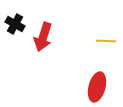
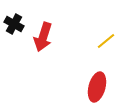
black cross: moved 1 px left
yellow line: rotated 42 degrees counterclockwise
